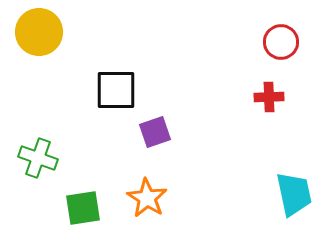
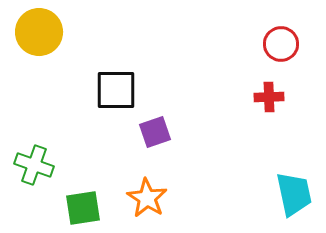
red circle: moved 2 px down
green cross: moved 4 px left, 7 px down
